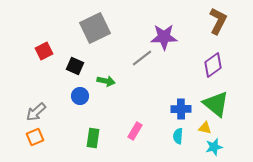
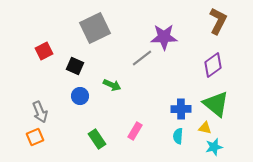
green arrow: moved 6 px right, 4 px down; rotated 12 degrees clockwise
gray arrow: moved 4 px right; rotated 70 degrees counterclockwise
green rectangle: moved 4 px right, 1 px down; rotated 42 degrees counterclockwise
